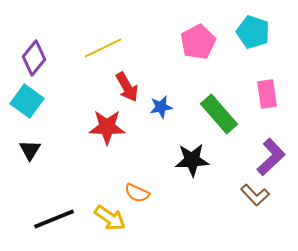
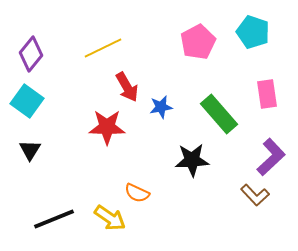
purple diamond: moved 3 px left, 4 px up
